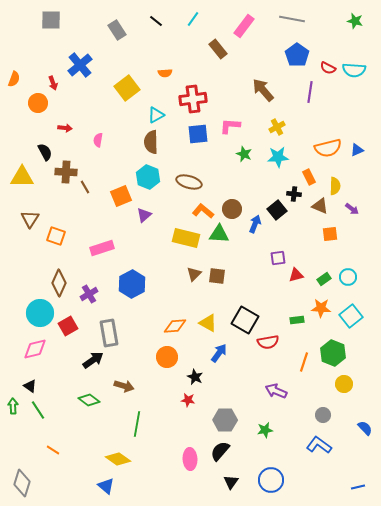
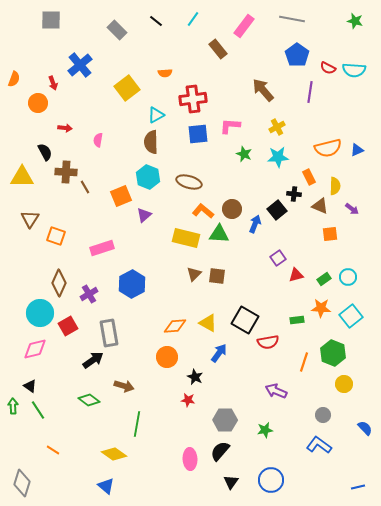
gray rectangle at (117, 30): rotated 12 degrees counterclockwise
purple square at (278, 258): rotated 28 degrees counterclockwise
yellow diamond at (118, 459): moved 4 px left, 5 px up
